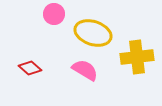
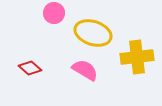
pink circle: moved 1 px up
